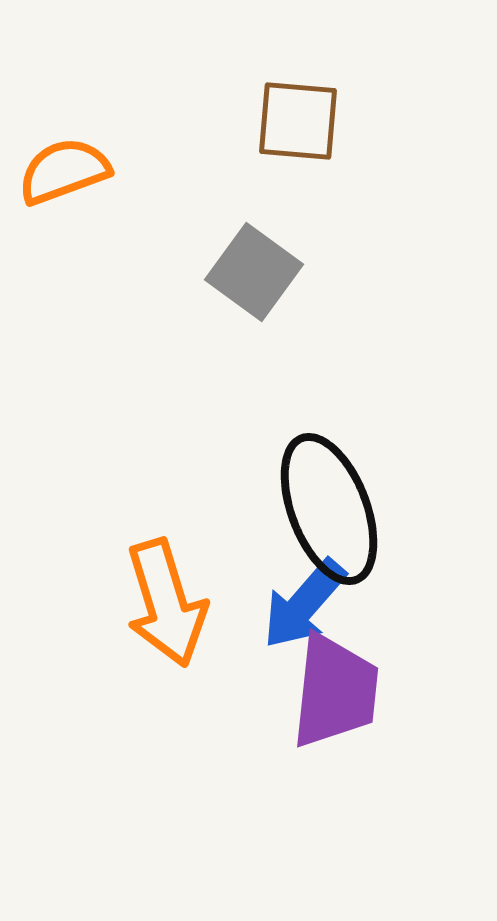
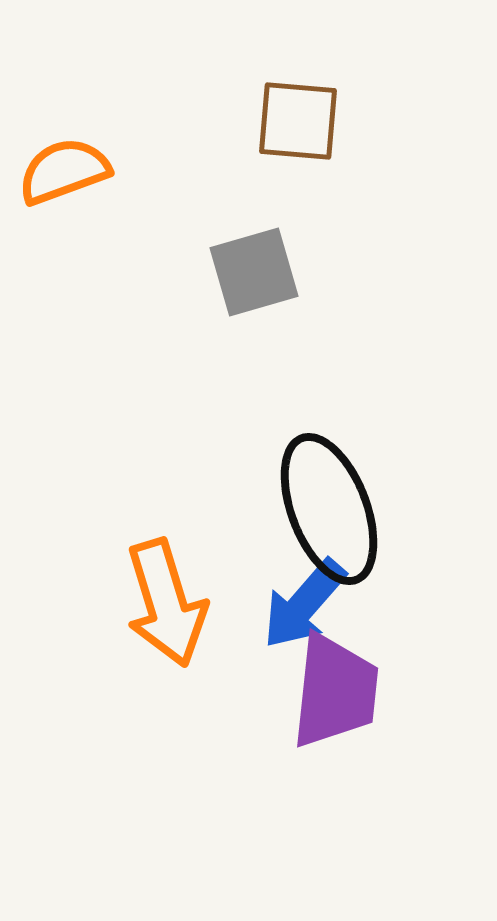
gray square: rotated 38 degrees clockwise
